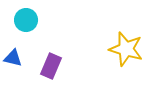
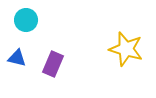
blue triangle: moved 4 px right
purple rectangle: moved 2 px right, 2 px up
